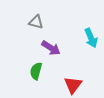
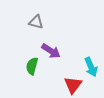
cyan arrow: moved 29 px down
purple arrow: moved 3 px down
green semicircle: moved 4 px left, 5 px up
